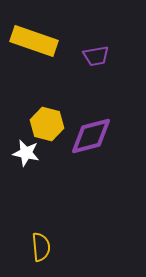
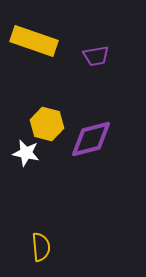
purple diamond: moved 3 px down
